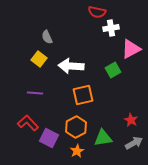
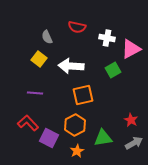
red semicircle: moved 20 px left, 15 px down
white cross: moved 4 px left, 10 px down; rotated 21 degrees clockwise
orange hexagon: moved 1 px left, 2 px up
